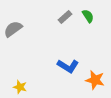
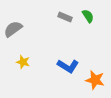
gray rectangle: rotated 64 degrees clockwise
yellow star: moved 3 px right, 25 px up
